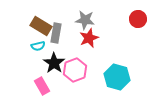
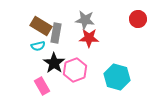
red star: rotated 24 degrees clockwise
